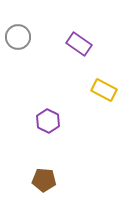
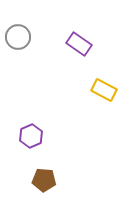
purple hexagon: moved 17 px left, 15 px down; rotated 10 degrees clockwise
